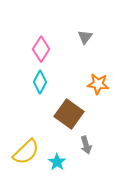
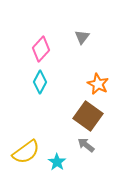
gray triangle: moved 3 px left
pink diamond: rotated 10 degrees clockwise
orange star: rotated 20 degrees clockwise
brown square: moved 19 px right, 2 px down
gray arrow: rotated 144 degrees clockwise
yellow semicircle: rotated 8 degrees clockwise
